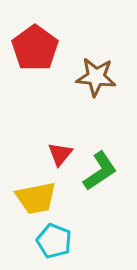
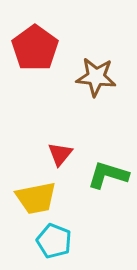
green L-shape: moved 8 px right, 4 px down; rotated 129 degrees counterclockwise
